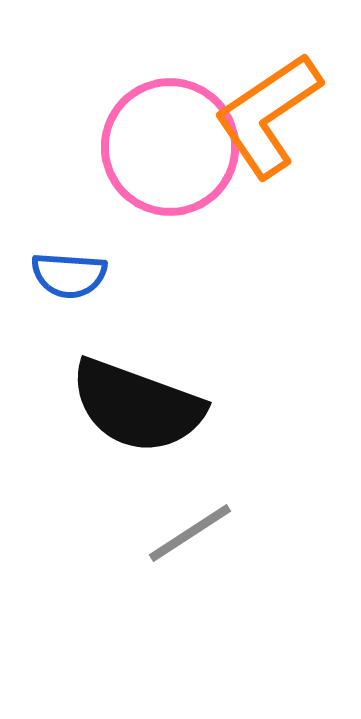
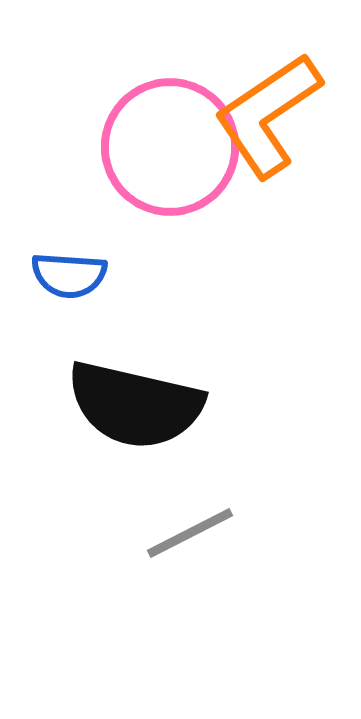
black semicircle: moved 2 px left, 1 px up; rotated 7 degrees counterclockwise
gray line: rotated 6 degrees clockwise
